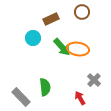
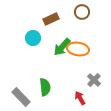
green arrow: rotated 84 degrees clockwise
